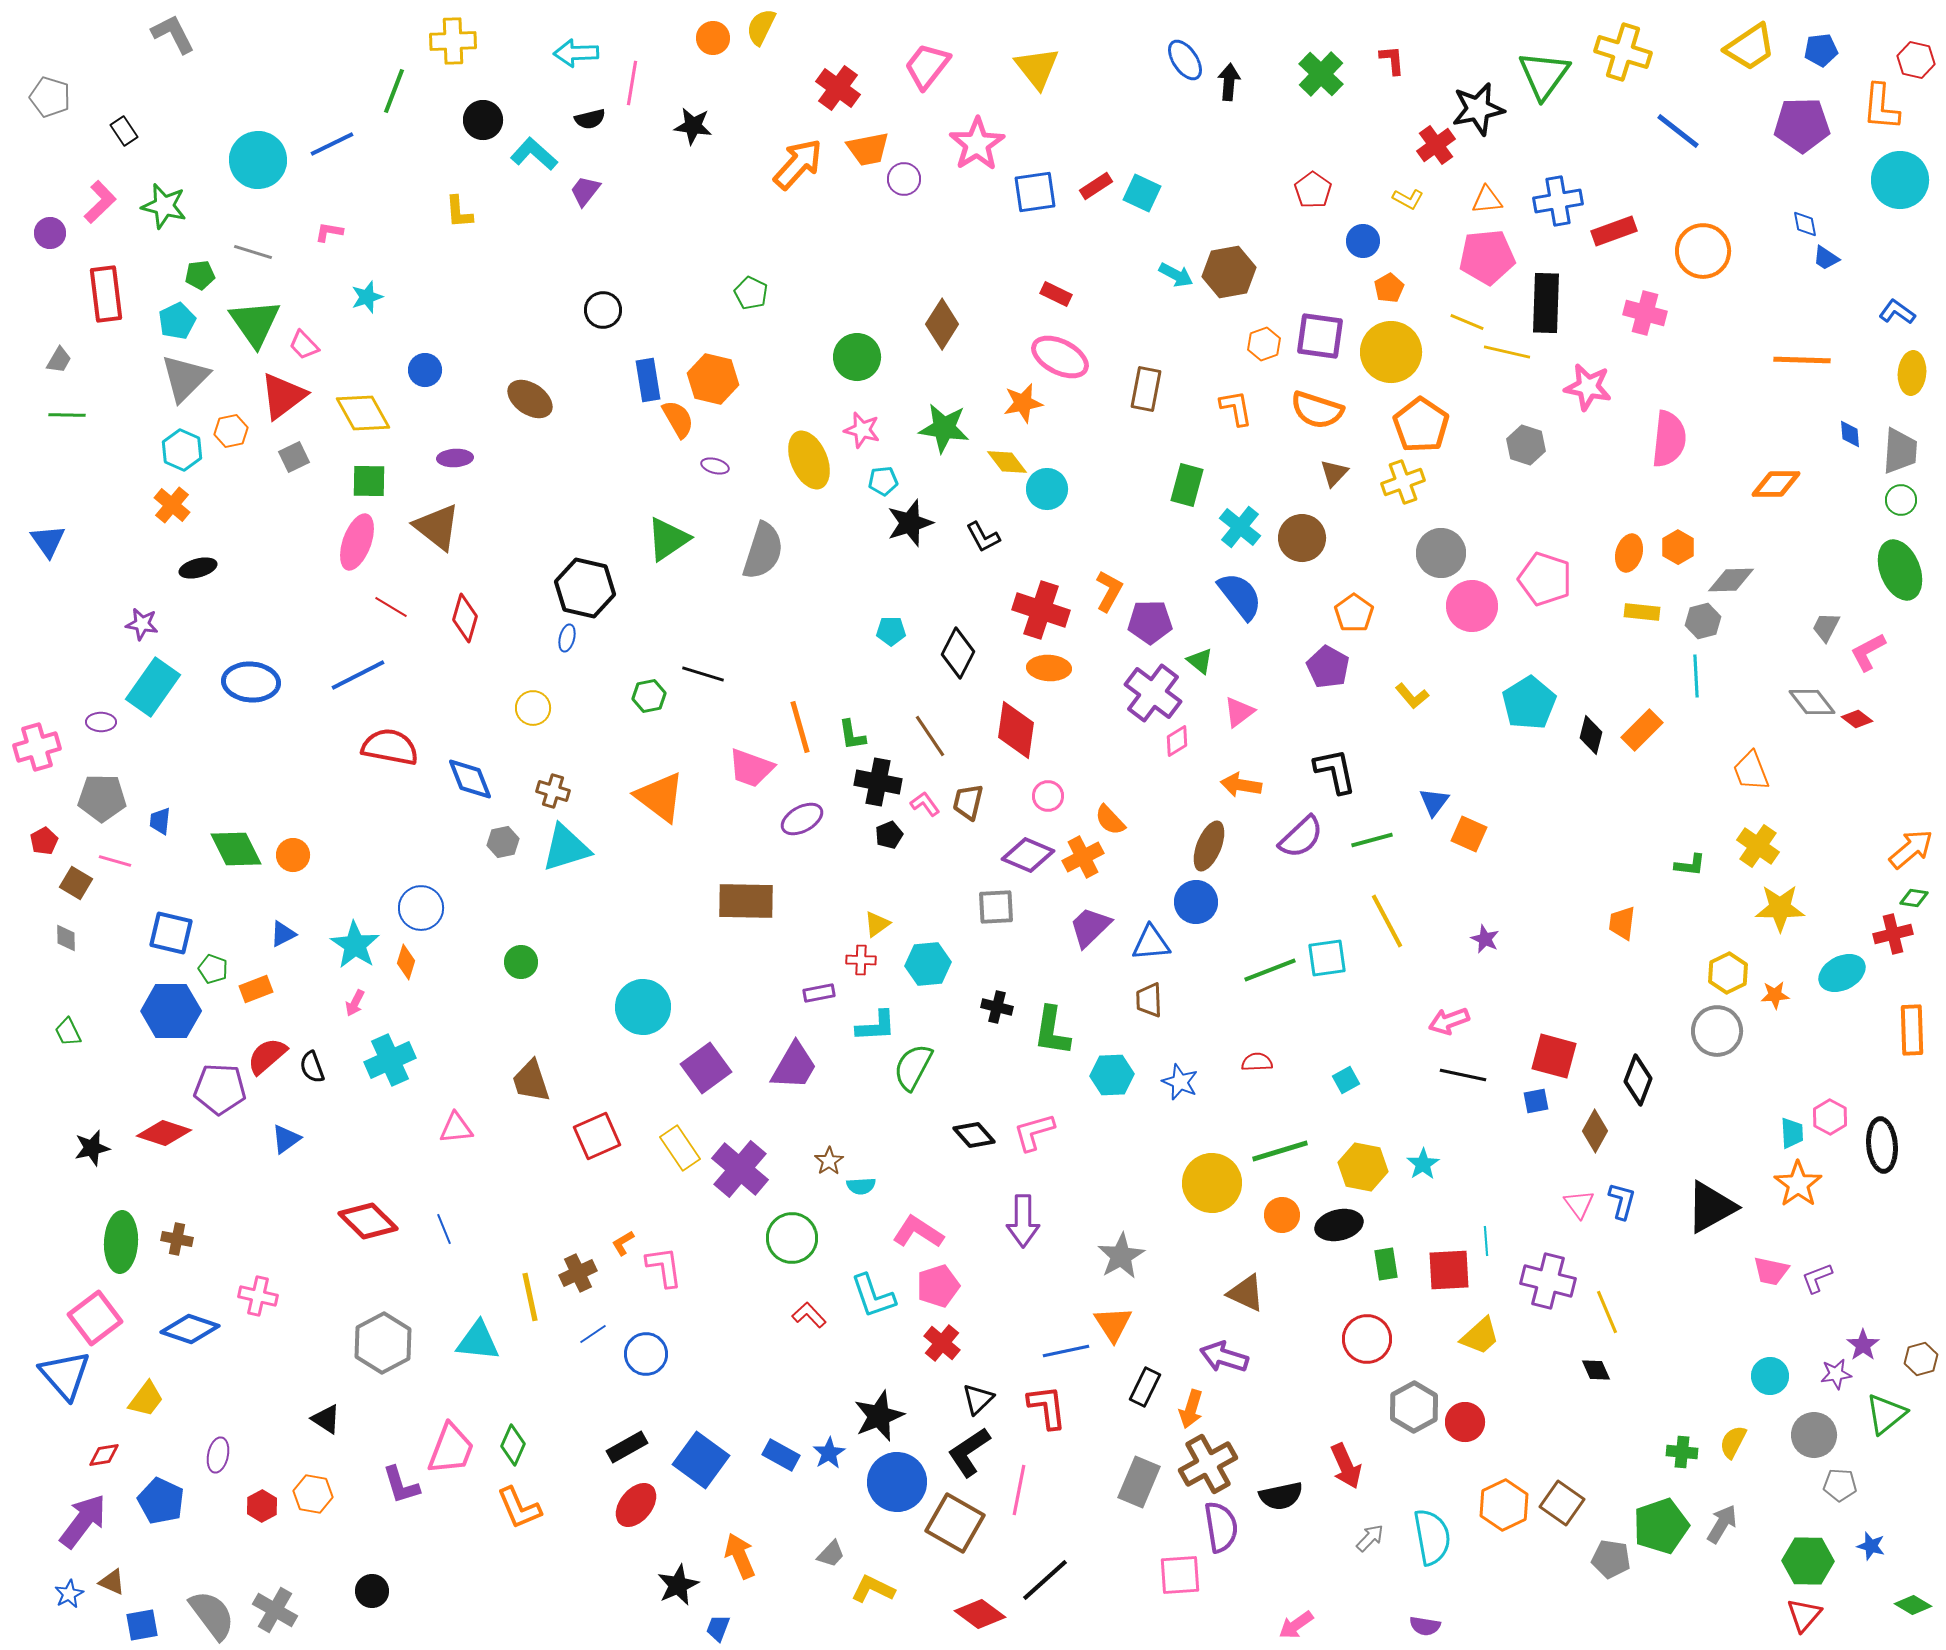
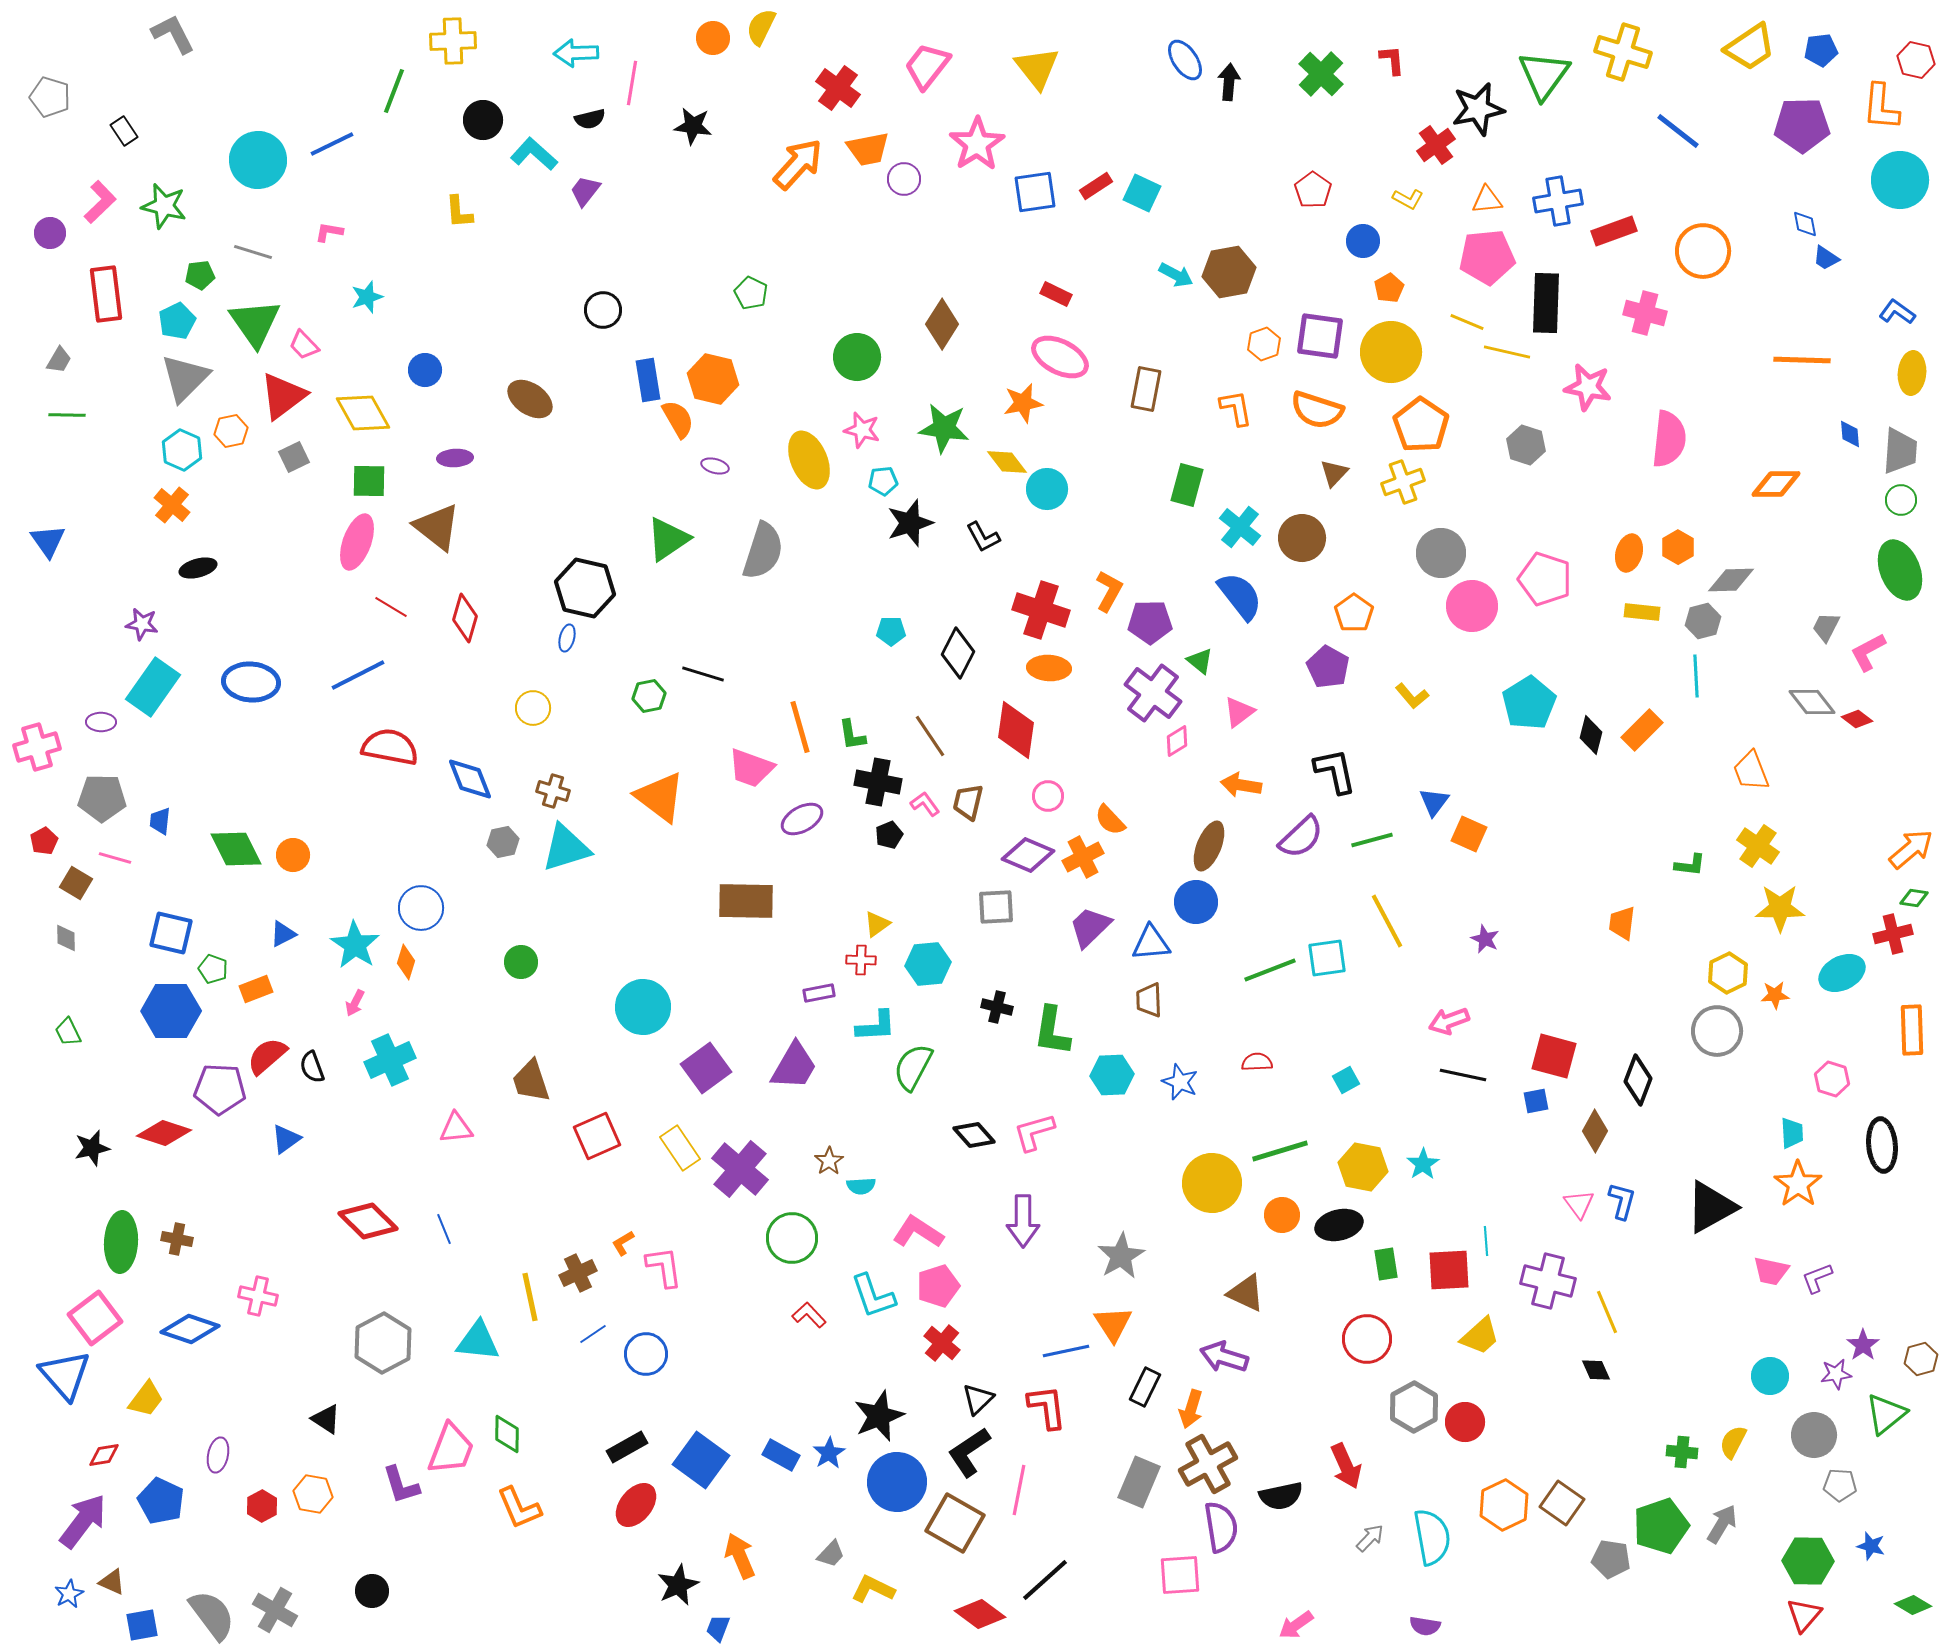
pink line at (115, 861): moved 3 px up
pink hexagon at (1830, 1117): moved 2 px right, 38 px up; rotated 12 degrees counterclockwise
green diamond at (513, 1445): moved 6 px left, 11 px up; rotated 24 degrees counterclockwise
